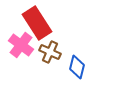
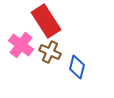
red rectangle: moved 9 px right, 2 px up
